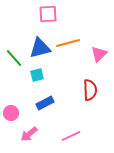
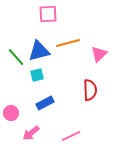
blue triangle: moved 1 px left, 3 px down
green line: moved 2 px right, 1 px up
pink arrow: moved 2 px right, 1 px up
